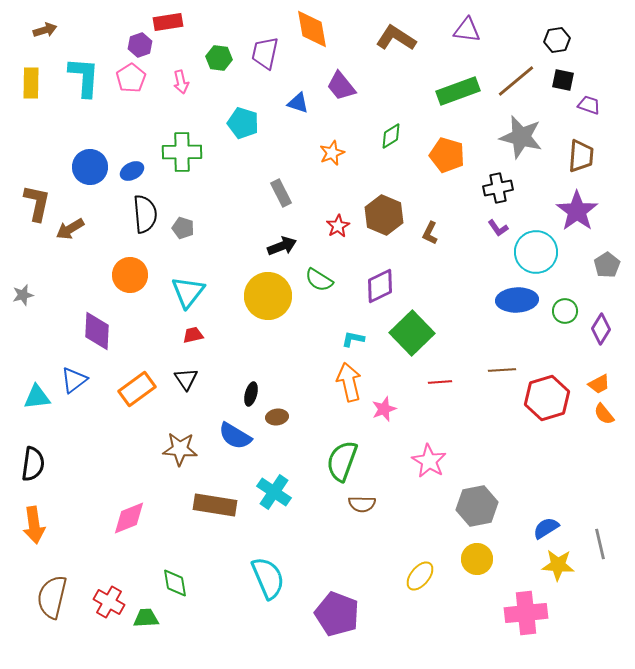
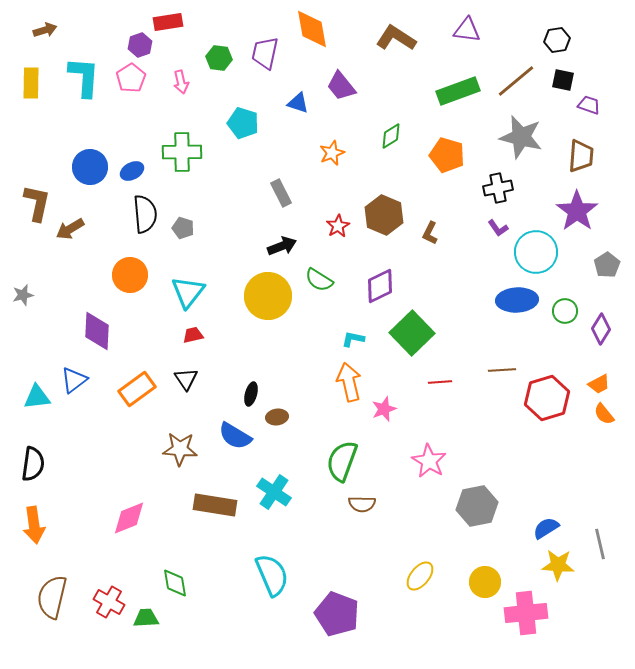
yellow circle at (477, 559): moved 8 px right, 23 px down
cyan semicircle at (268, 578): moved 4 px right, 3 px up
